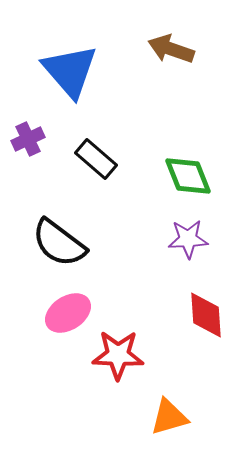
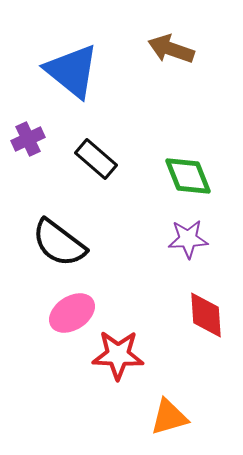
blue triangle: moved 2 px right; rotated 10 degrees counterclockwise
pink ellipse: moved 4 px right
